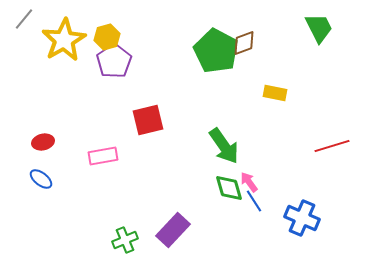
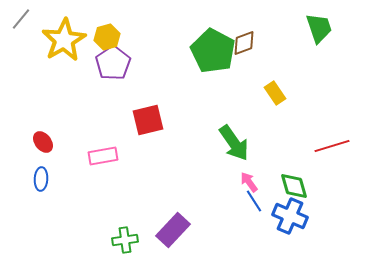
gray line: moved 3 px left
green trapezoid: rotated 8 degrees clockwise
green pentagon: moved 3 px left
purple pentagon: moved 1 px left, 2 px down
yellow rectangle: rotated 45 degrees clockwise
red ellipse: rotated 65 degrees clockwise
green arrow: moved 10 px right, 3 px up
blue ellipse: rotated 55 degrees clockwise
green diamond: moved 65 px right, 2 px up
blue cross: moved 12 px left, 2 px up
green cross: rotated 15 degrees clockwise
